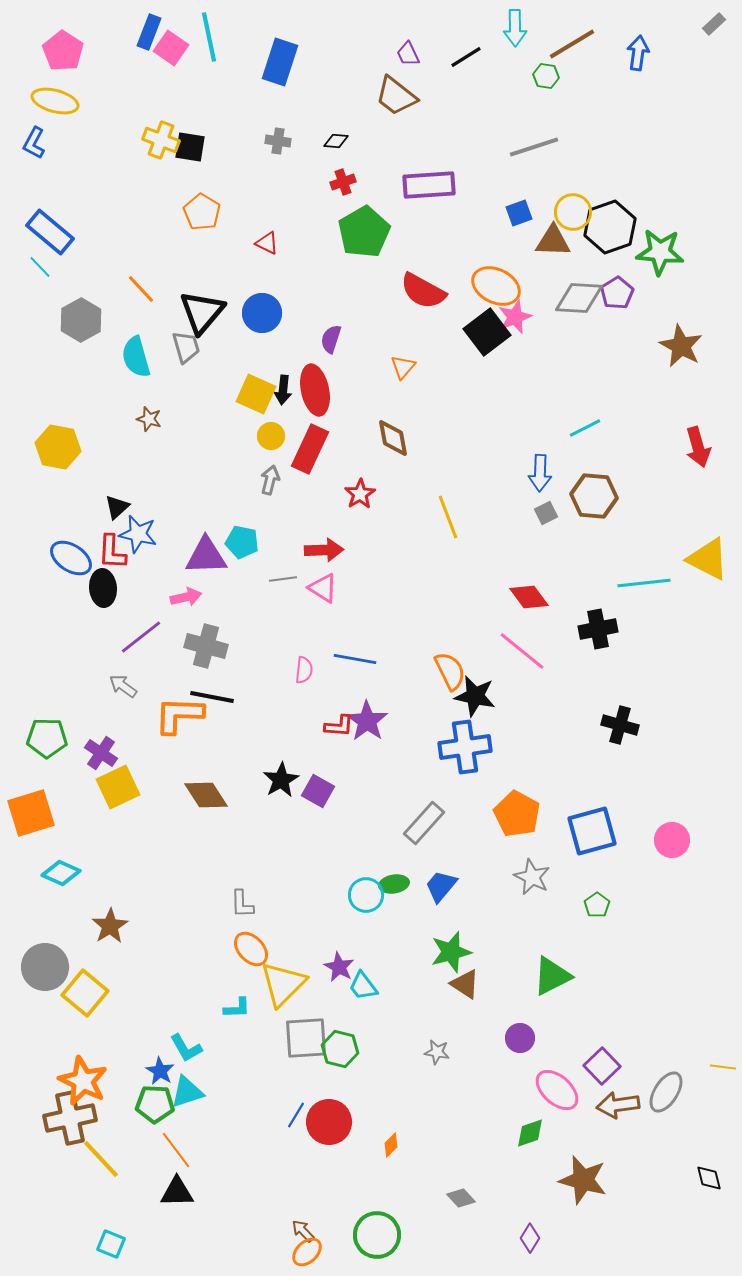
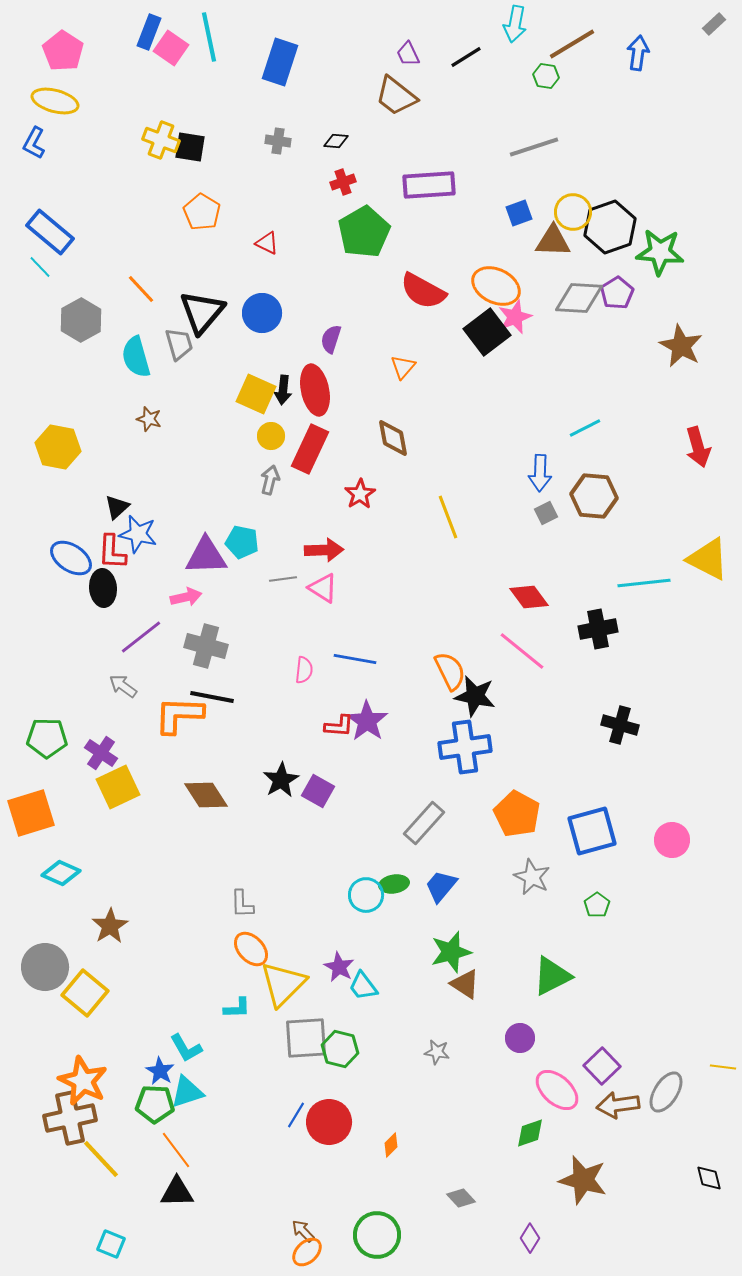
cyan arrow at (515, 28): moved 4 px up; rotated 12 degrees clockwise
gray trapezoid at (186, 347): moved 7 px left, 3 px up
